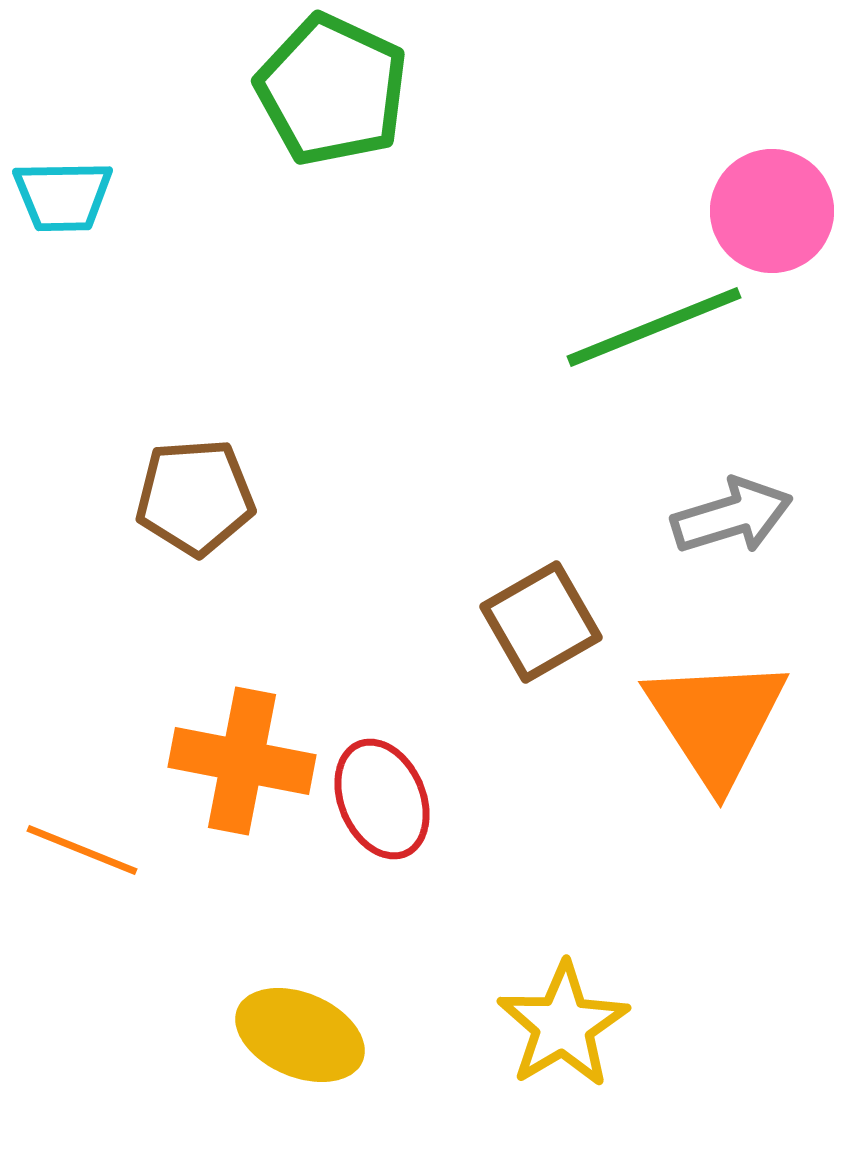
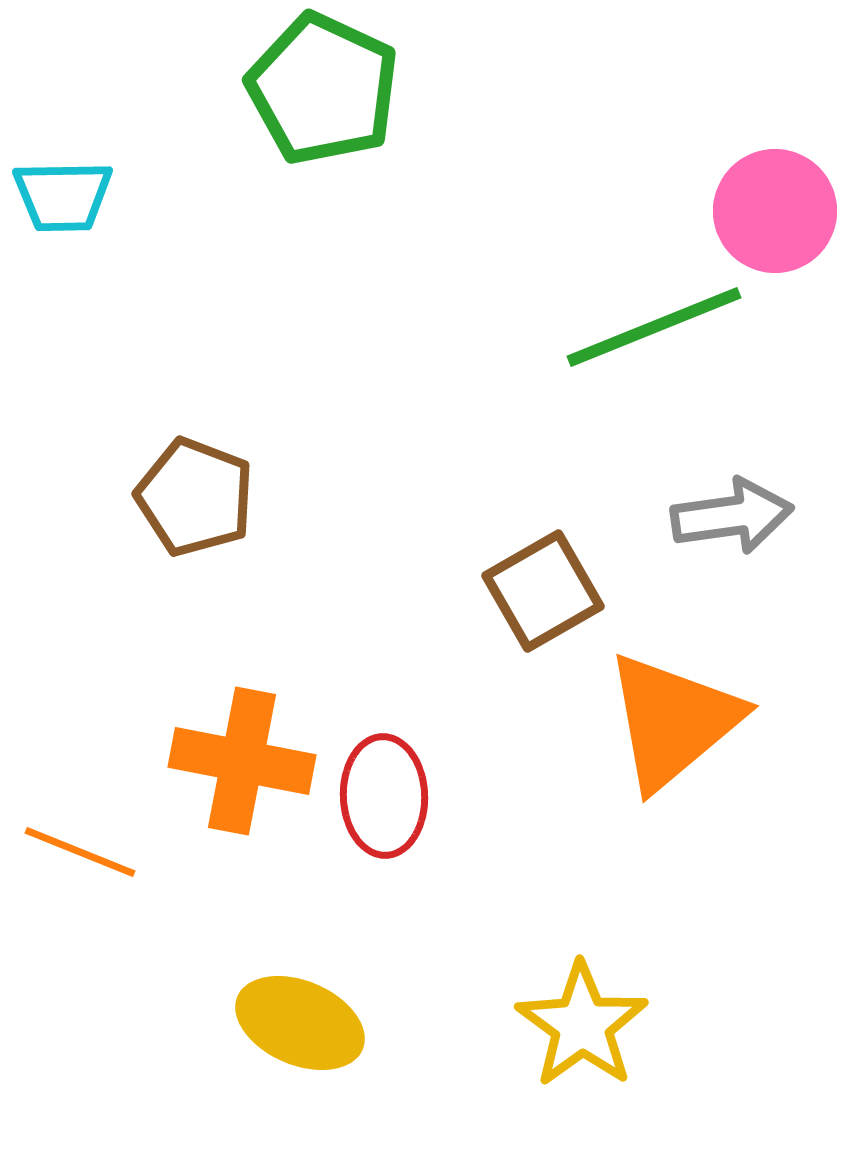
green pentagon: moved 9 px left, 1 px up
pink circle: moved 3 px right
brown pentagon: rotated 25 degrees clockwise
gray arrow: rotated 9 degrees clockwise
brown square: moved 2 px right, 31 px up
orange triangle: moved 43 px left; rotated 23 degrees clockwise
red ellipse: moved 2 px right, 3 px up; rotated 21 degrees clockwise
orange line: moved 2 px left, 2 px down
yellow star: moved 19 px right; rotated 5 degrees counterclockwise
yellow ellipse: moved 12 px up
